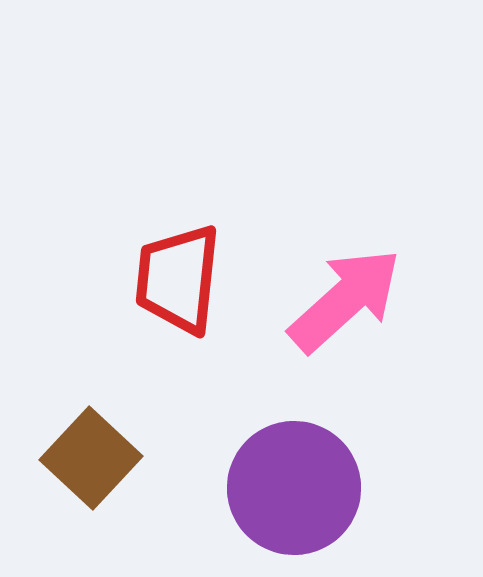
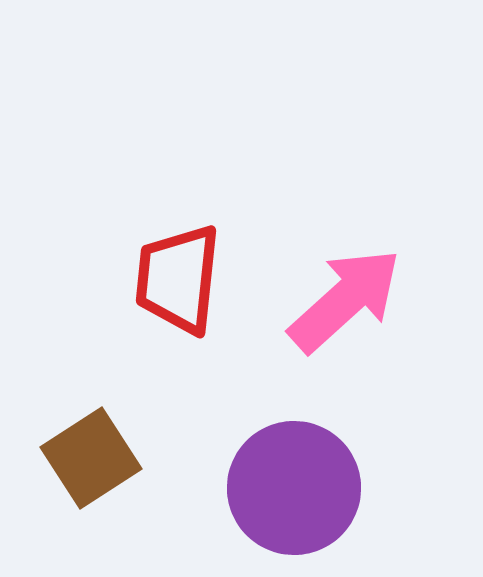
brown square: rotated 14 degrees clockwise
